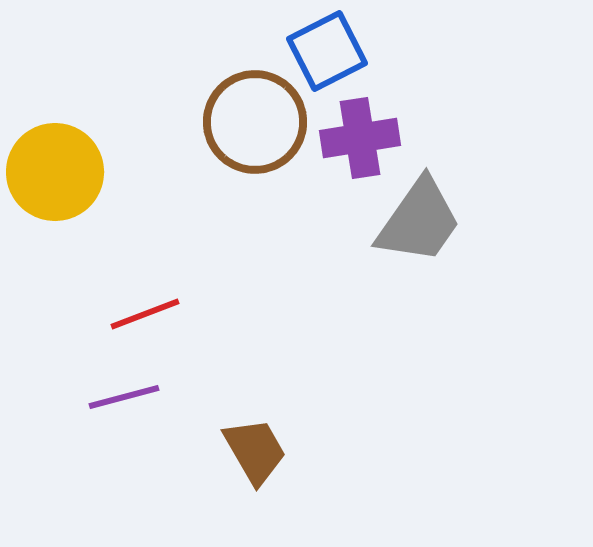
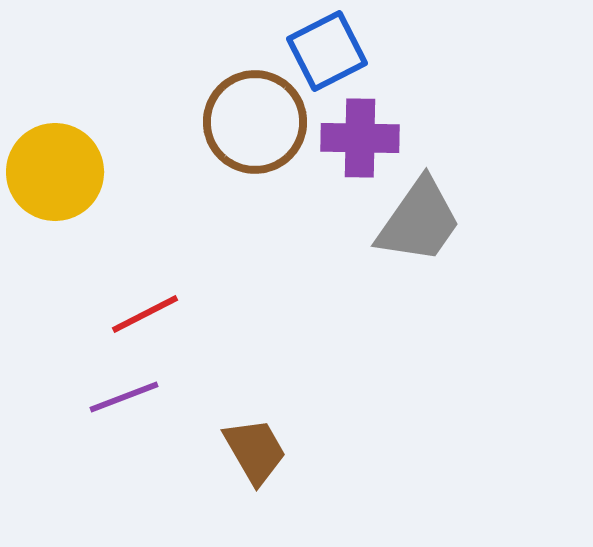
purple cross: rotated 10 degrees clockwise
red line: rotated 6 degrees counterclockwise
purple line: rotated 6 degrees counterclockwise
